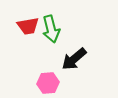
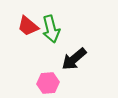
red trapezoid: rotated 50 degrees clockwise
